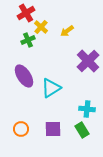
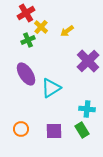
purple ellipse: moved 2 px right, 2 px up
purple square: moved 1 px right, 2 px down
